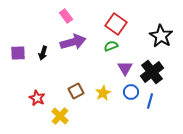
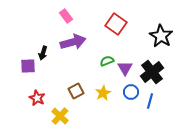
green semicircle: moved 4 px left, 15 px down
purple square: moved 10 px right, 13 px down
